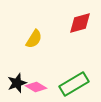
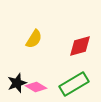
red diamond: moved 23 px down
